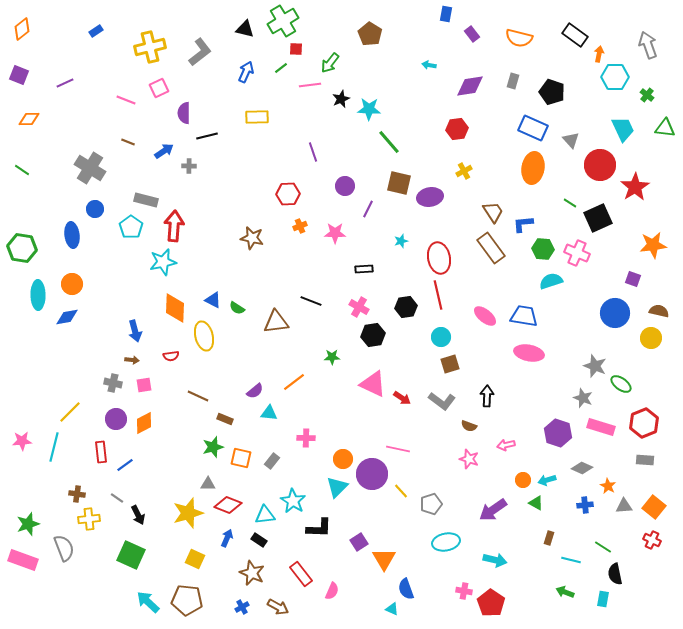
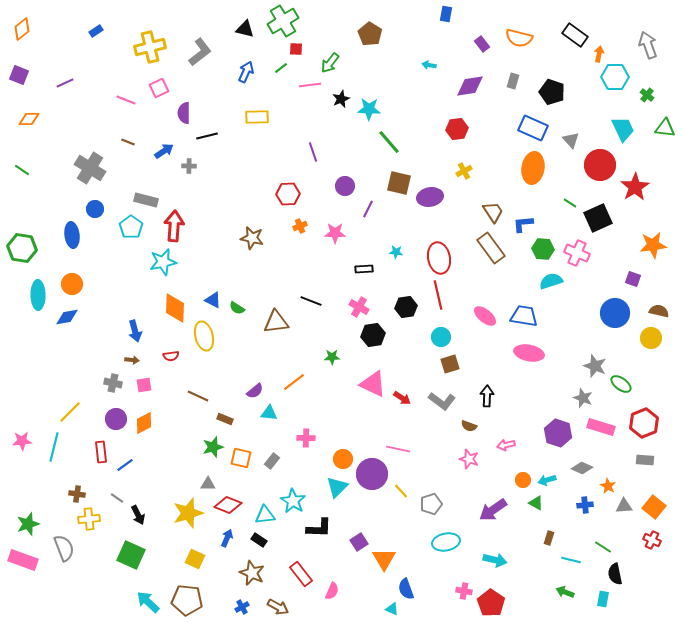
purple rectangle at (472, 34): moved 10 px right, 10 px down
cyan star at (401, 241): moved 5 px left, 11 px down; rotated 24 degrees clockwise
